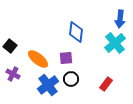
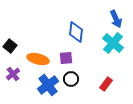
blue arrow: moved 4 px left; rotated 30 degrees counterclockwise
cyan cross: moved 2 px left; rotated 10 degrees counterclockwise
orange ellipse: rotated 25 degrees counterclockwise
purple cross: rotated 24 degrees clockwise
